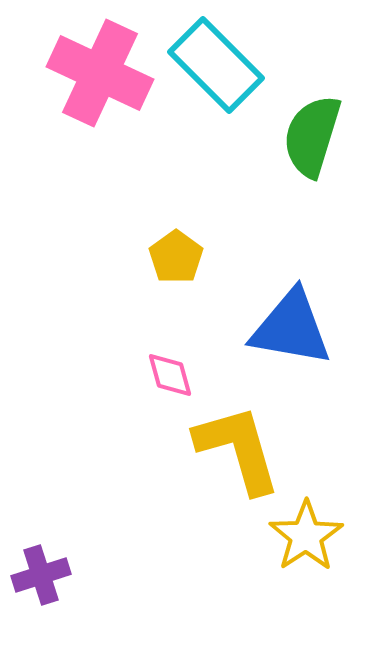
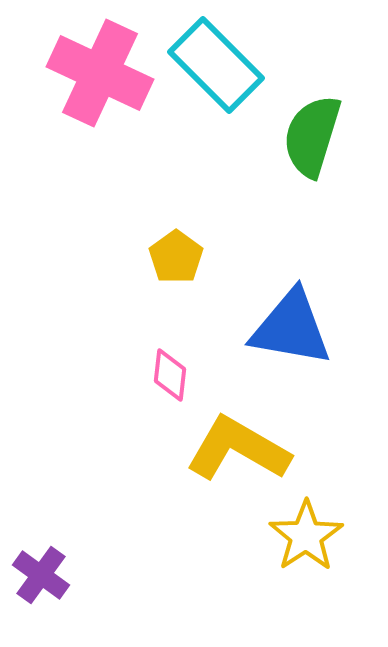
pink diamond: rotated 22 degrees clockwise
yellow L-shape: rotated 44 degrees counterclockwise
purple cross: rotated 36 degrees counterclockwise
